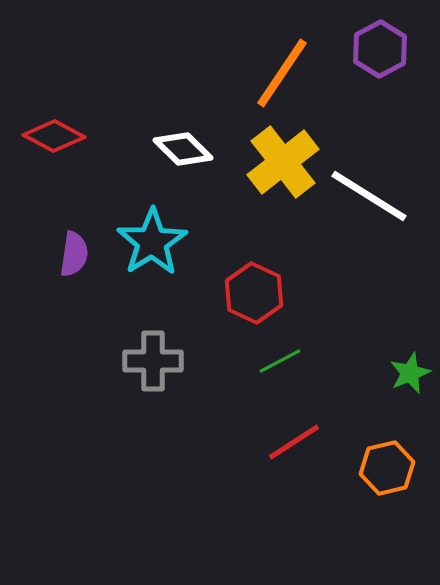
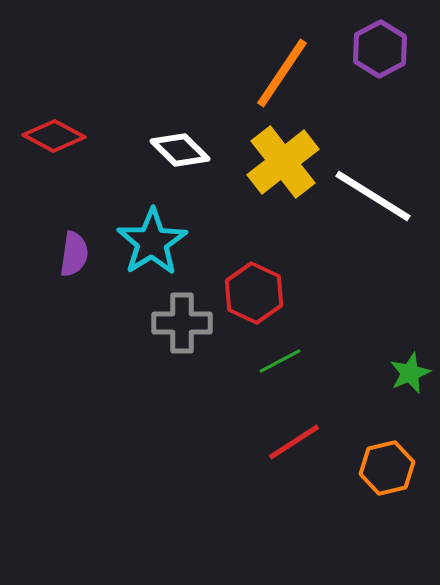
white diamond: moved 3 px left, 1 px down
white line: moved 4 px right
gray cross: moved 29 px right, 38 px up
